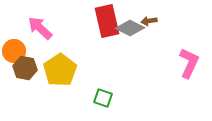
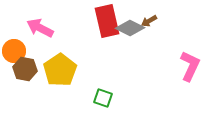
brown arrow: rotated 21 degrees counterclockwise
pink arrow: rotated 16 degrees counterclockwise
pink L-shape: moved 1 px right, 3 px down
brown hexagon: moved 1 px down
